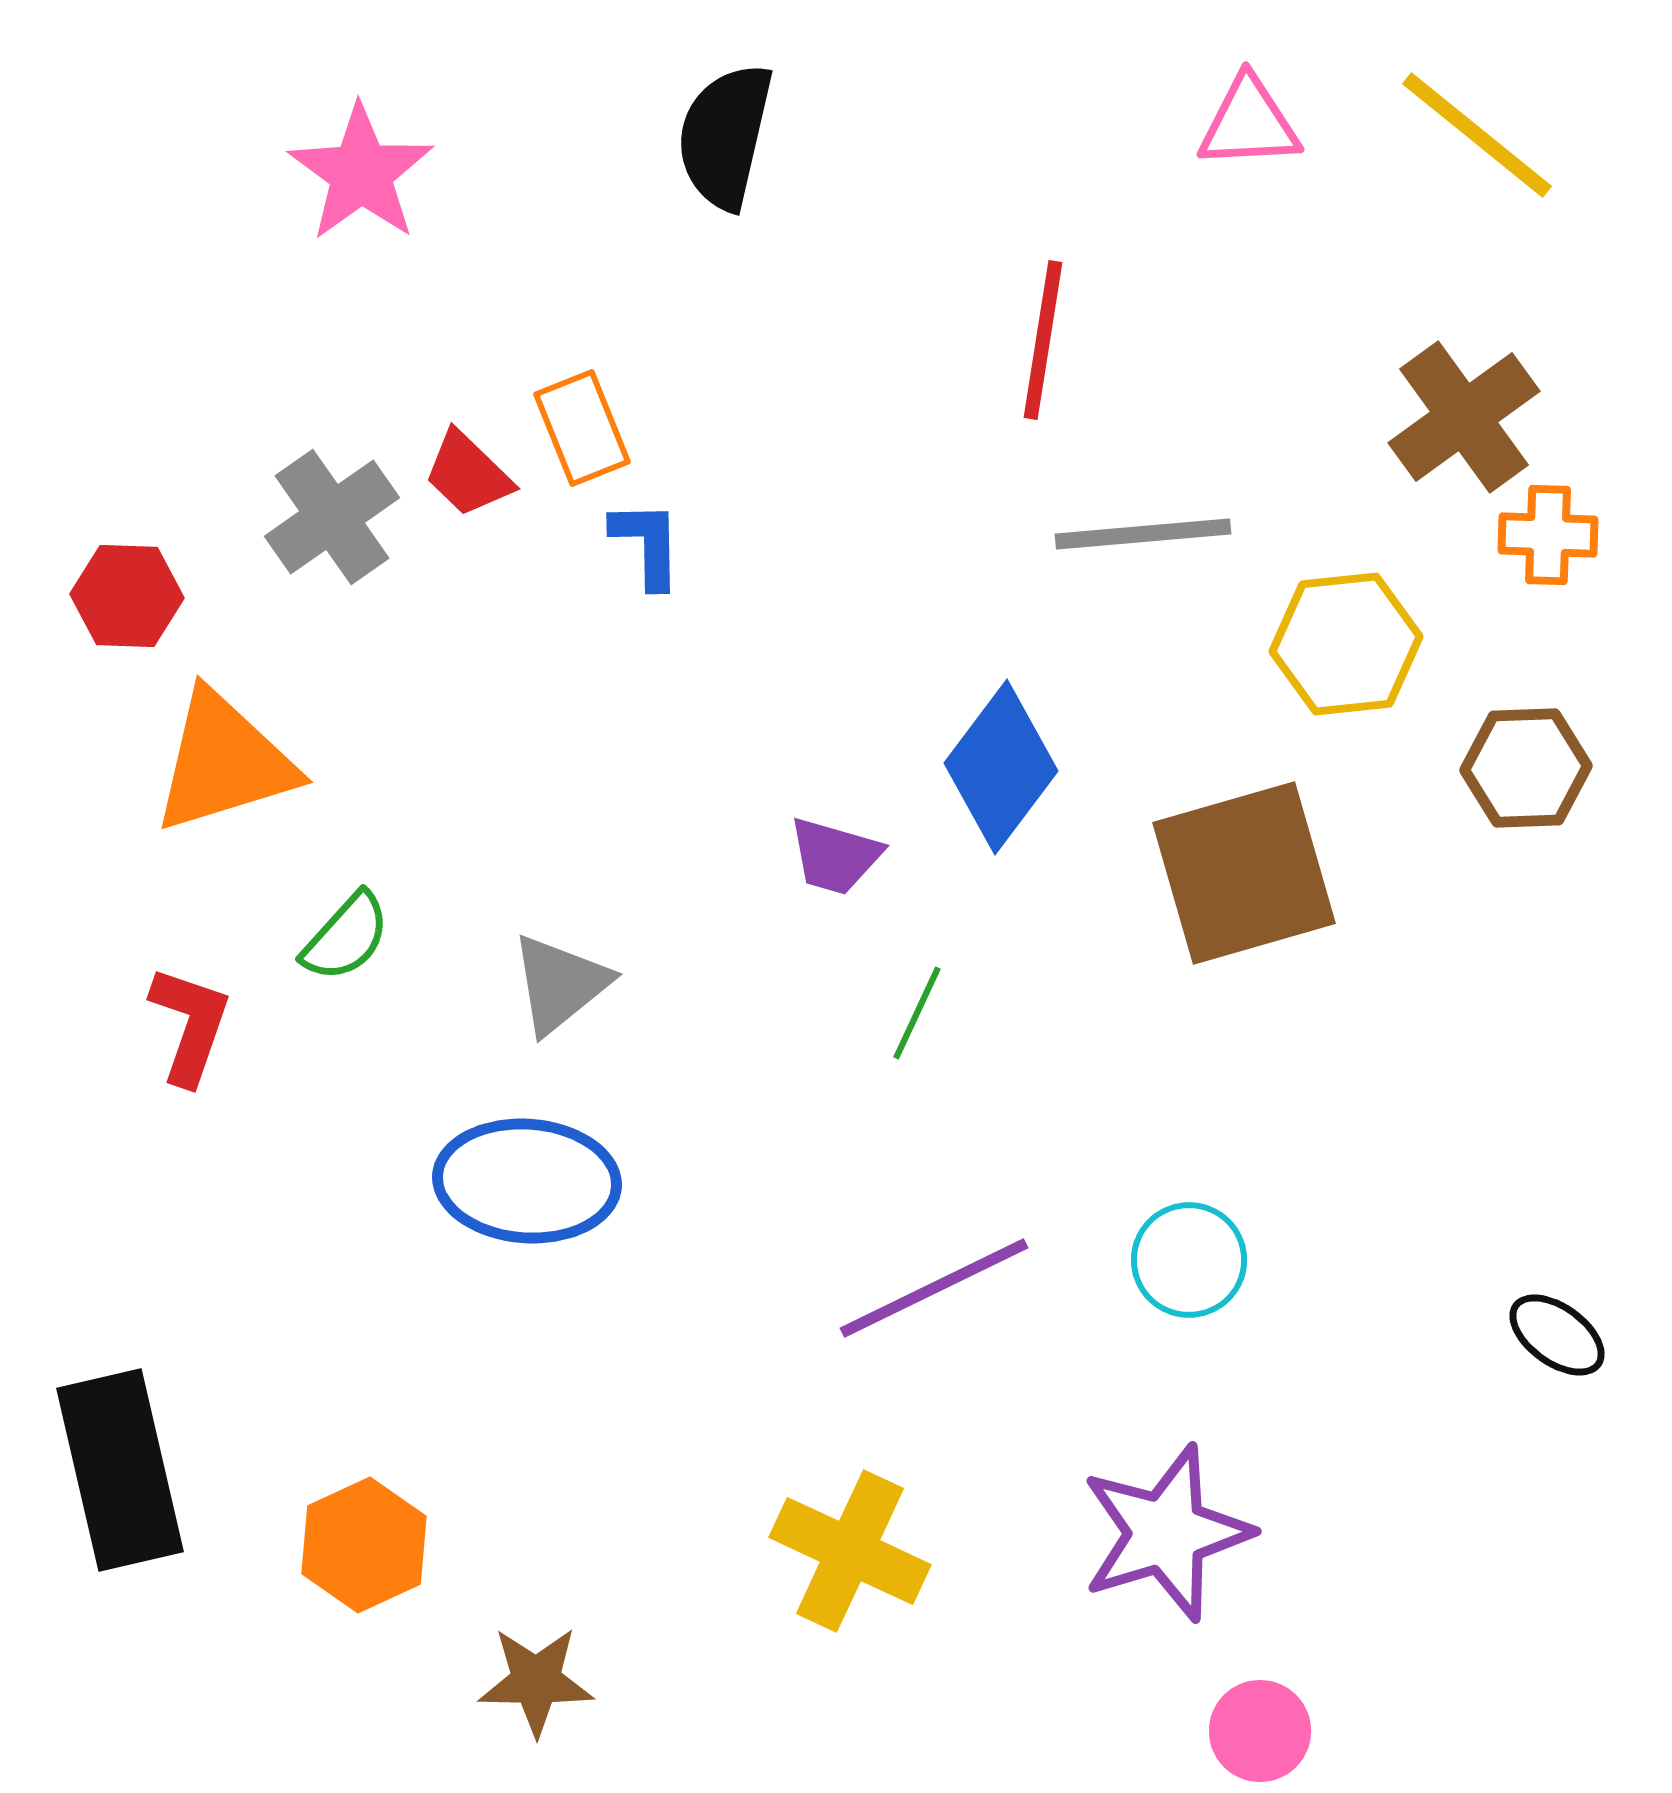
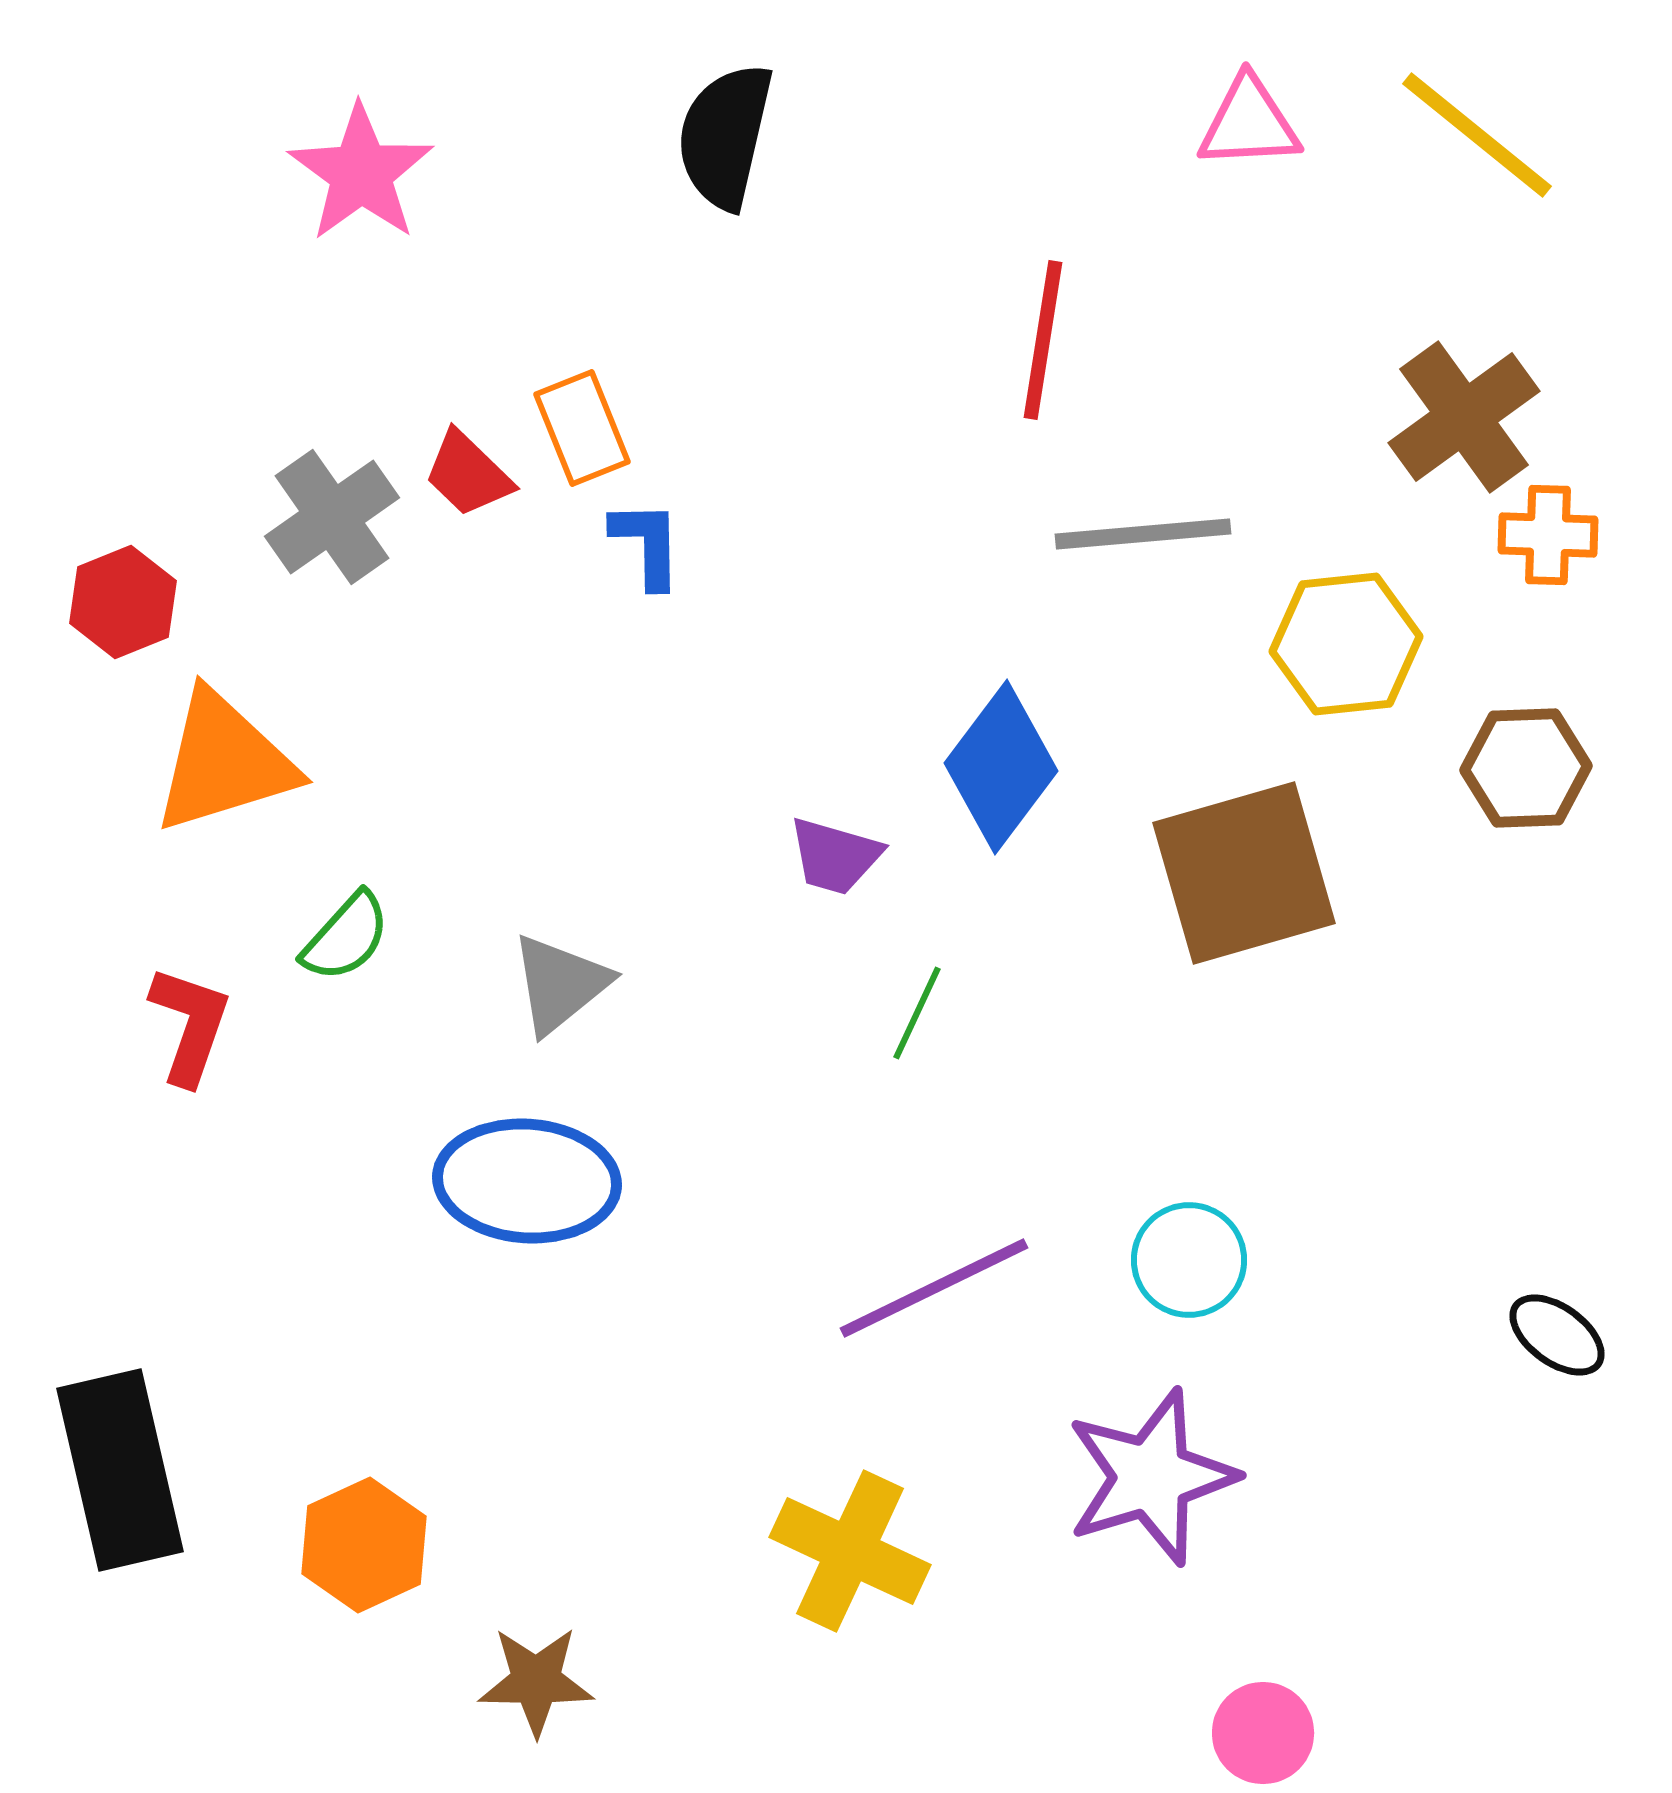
red hexagon: moved 4 px left, 6 px down; rotated 24 degrees counterclockwise
purple star: moved 15 px left, 56 px up
pink circle: moved 3 px right, 2 px down
